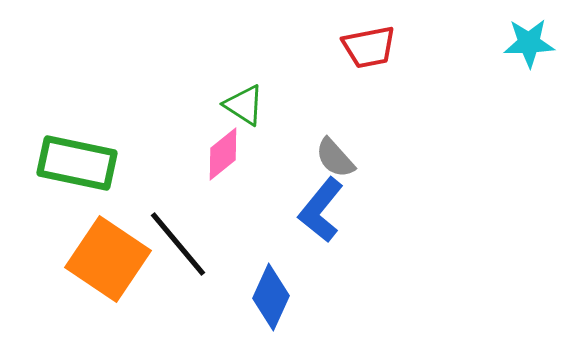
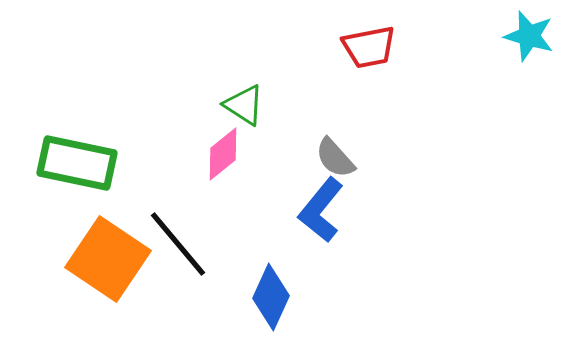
cyan star: moved 7 px up; rotated 18 degrees clockwise
